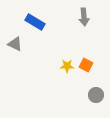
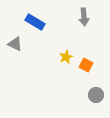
yellow star: moved 1 px left, 9 px up; rotated 24 degrees counterclockwise
